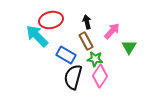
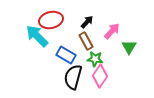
black arrow: rotated 56 degrees clockwise
